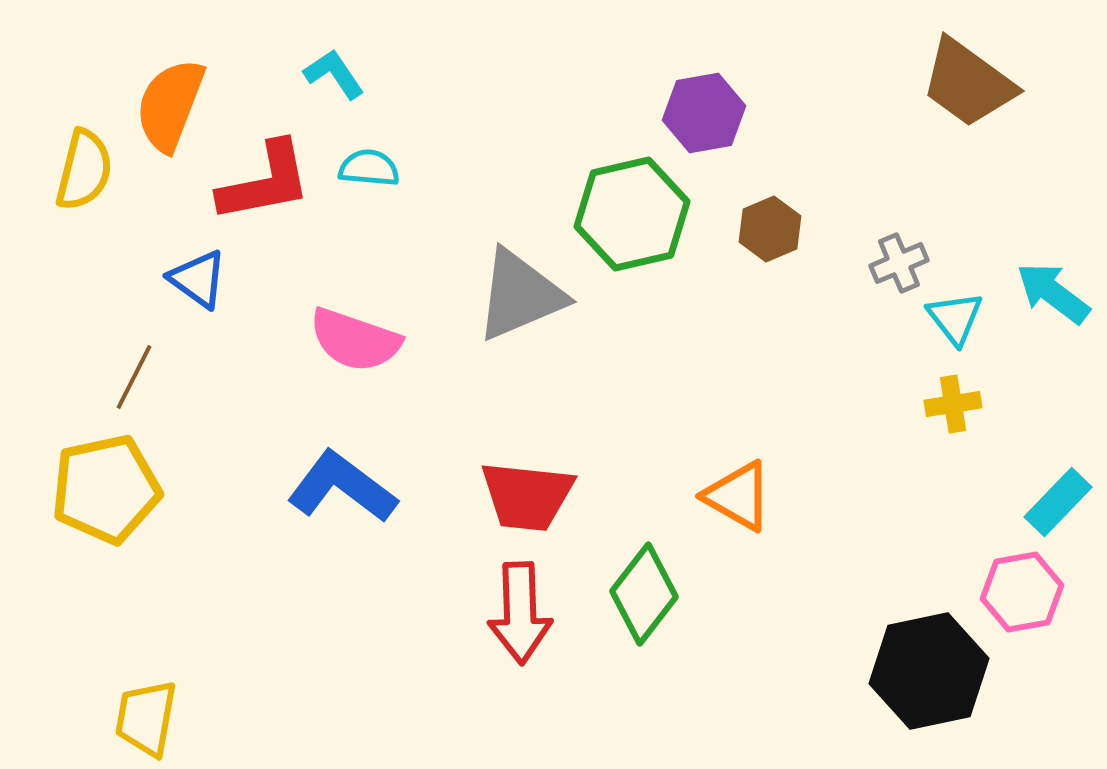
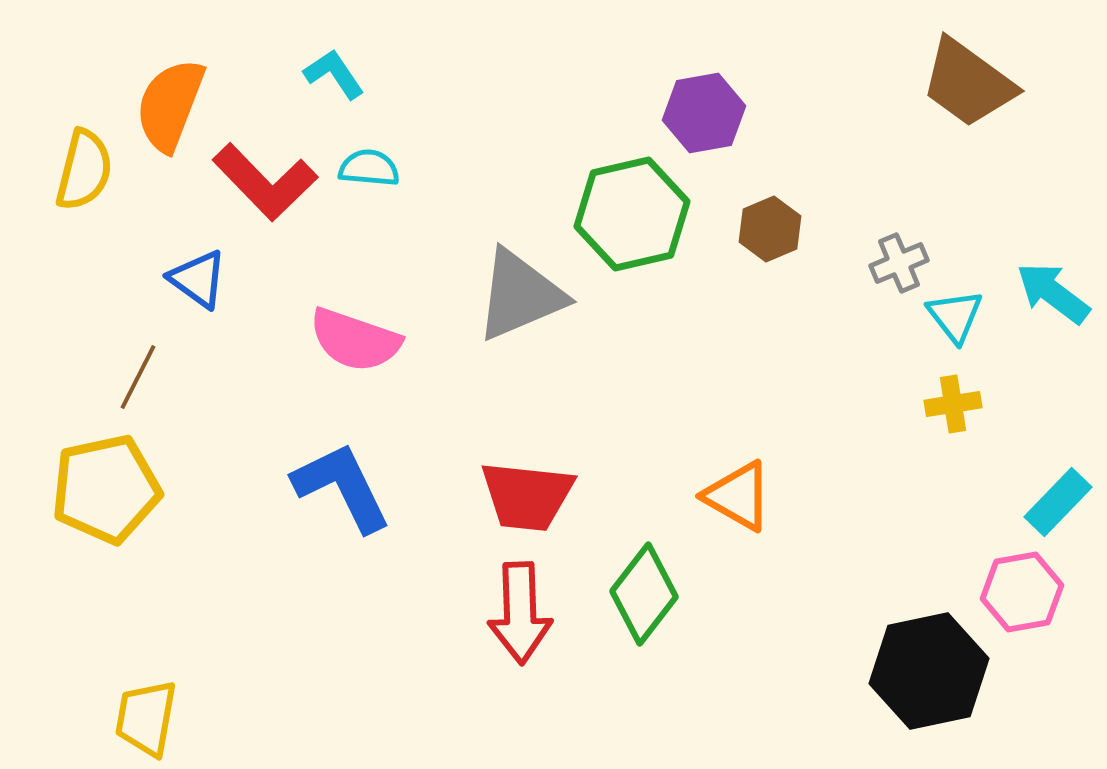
red L-shape: rotated 57 degrees clockwise
cyan triangle: moved 2 px up
brown line: moved 4 px right
blue L-shape: rotated 27 degrees clockwise
